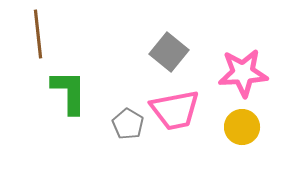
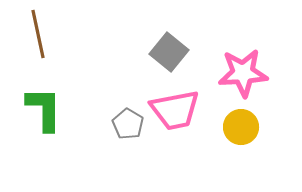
brown line: rotated 6 degrees counterclockwise
green L-shape: moved 25 px left, 17 px down
yellow circle: moved 1 px left
